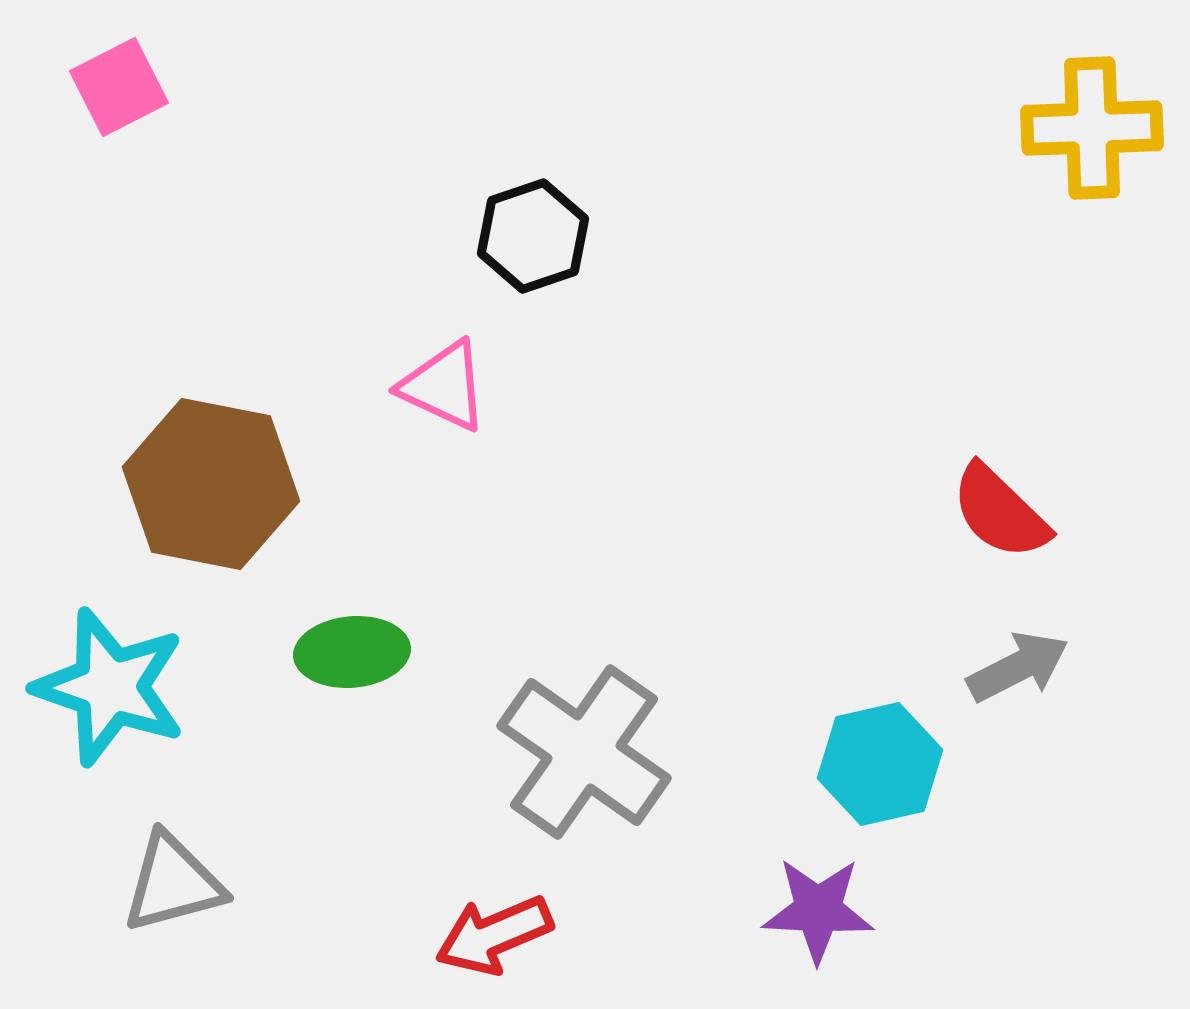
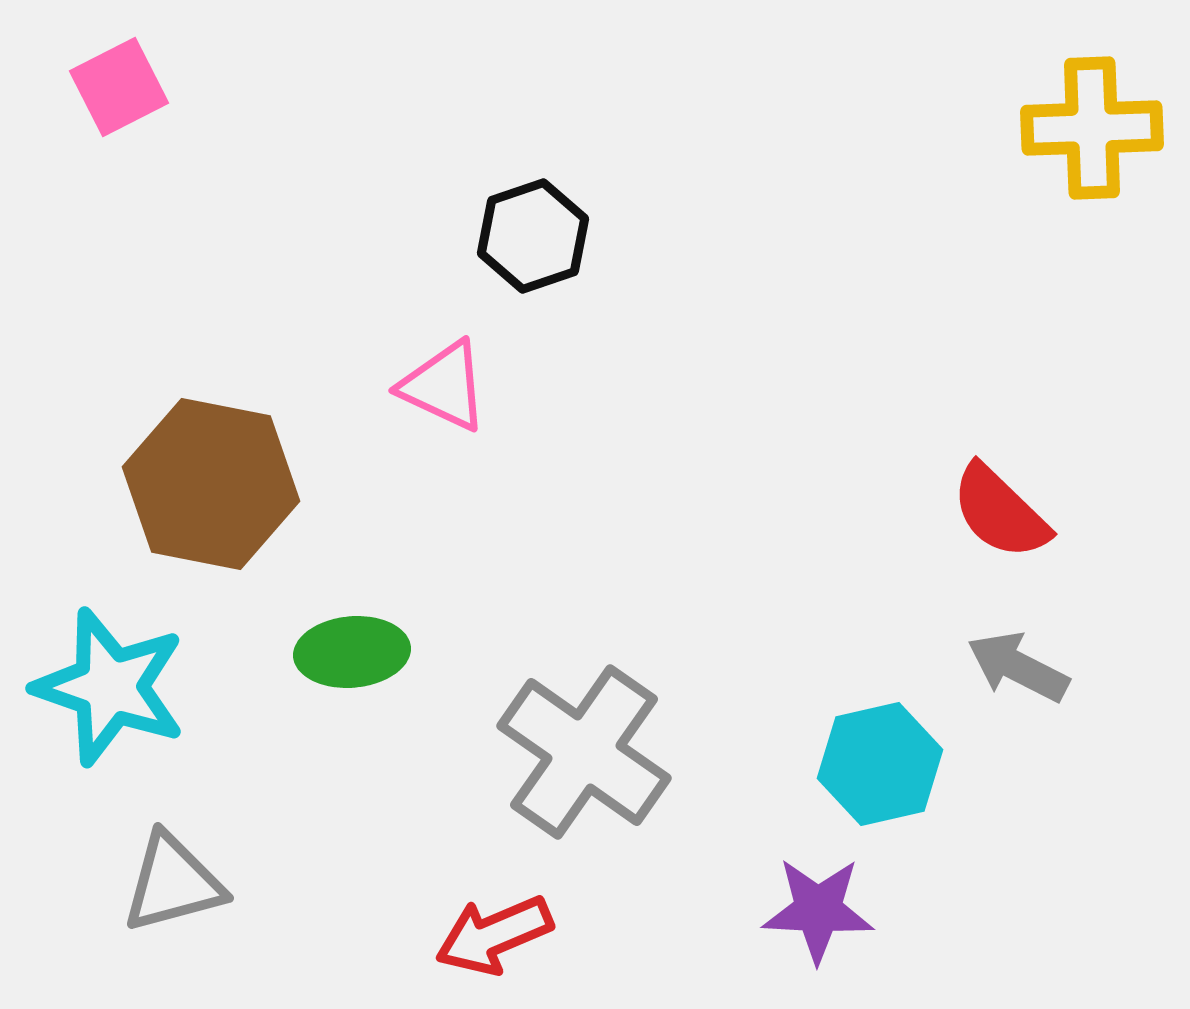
gray arrow: rotated 126 degrees counterclockwise
